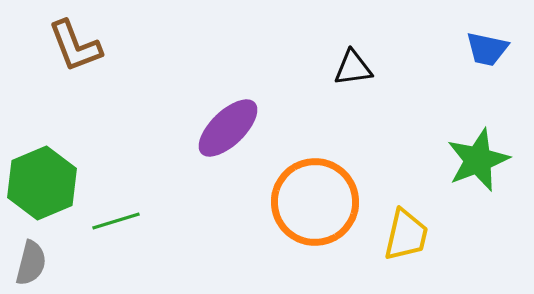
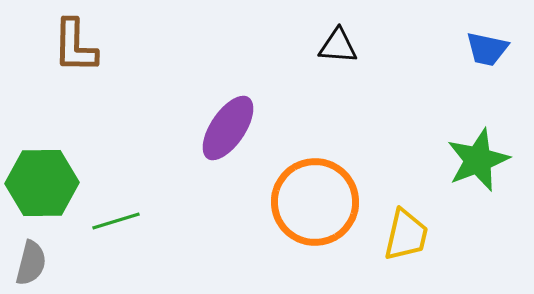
brown L-shape: rotated 22 degrees clockwise
black triangle: moved 15 px left, 22 px up; rotated 12 degrees clockwise
purple ellipse: rotated 12 degrees counterclockwise
green hexagon: rotated 22 degrees clockwise
